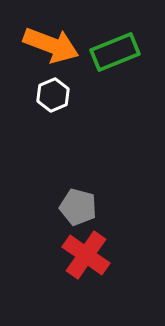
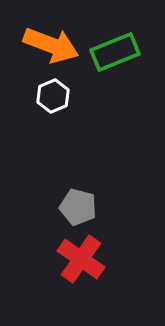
white hexagon: moved 1 px down
red cross: moved 5 px left, 4 px down
